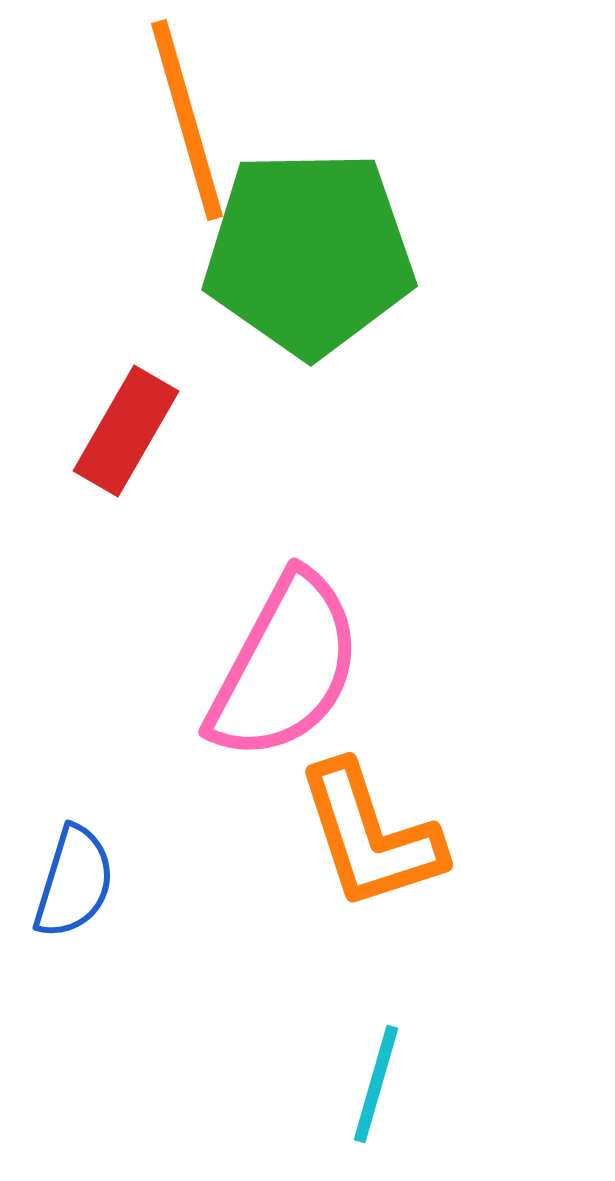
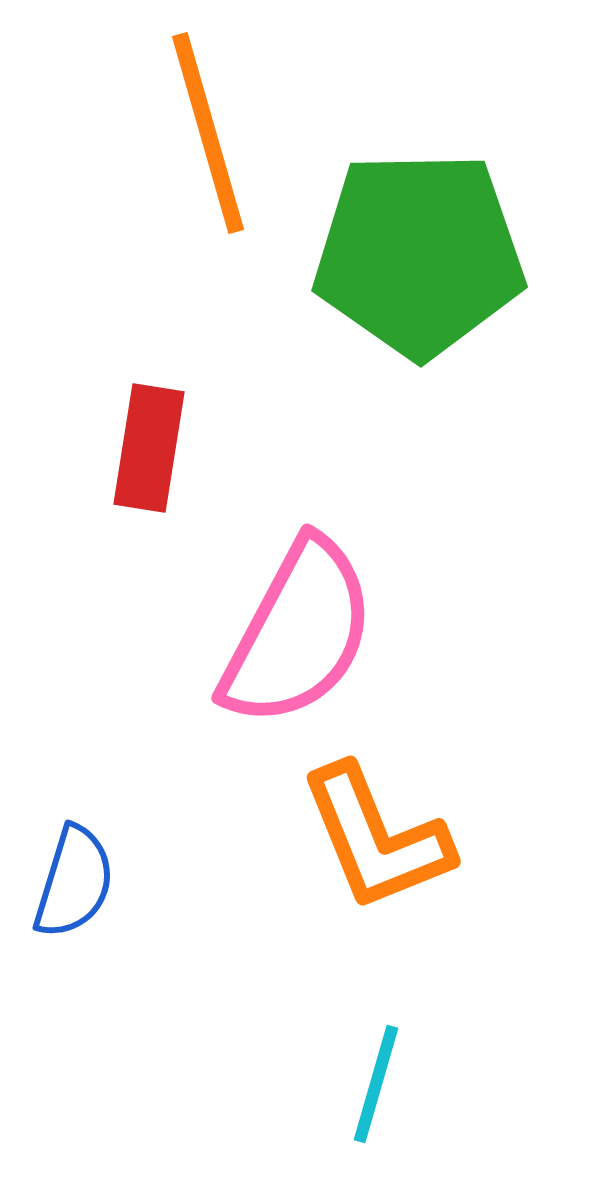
orange line: moved 21 px right, 13 px down
green pentagon: moved 110 px right, 1 px down
red rectangle: moved 23 px right, 17 px down; rotated 21 degrees counterclockwise
pink semicircle: moved 13 px right, 34 px up
orange L-shape: moved 6 px right, 2 px down; rotated 4 degrees counterclockwise
